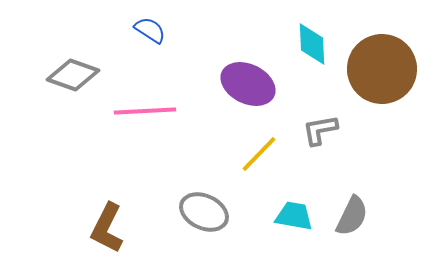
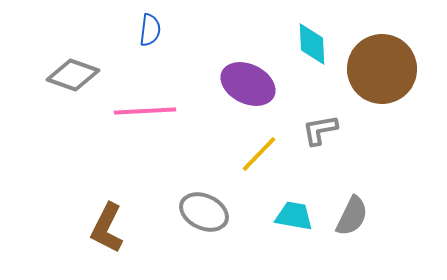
blue semicircle: rotated 64 degrees clockwise
